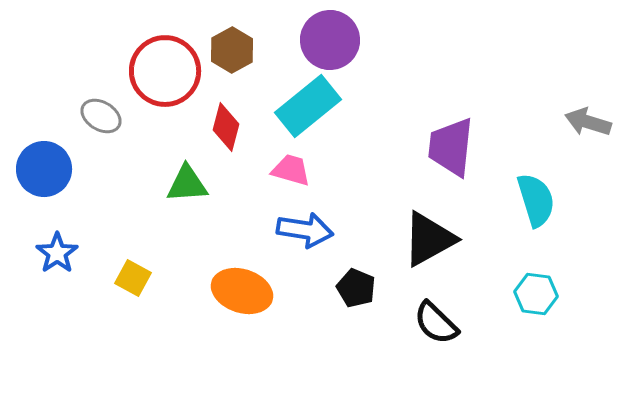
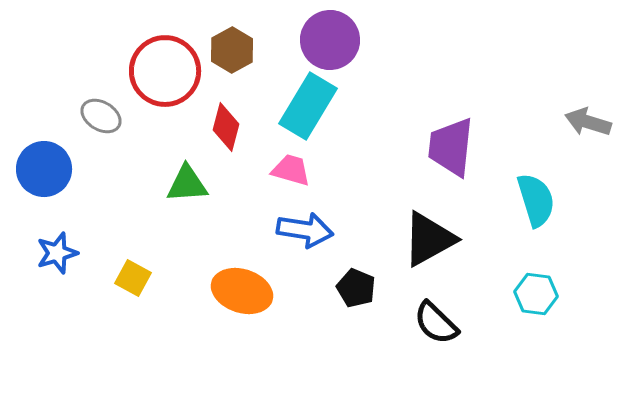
cyan rectangle: rotated 20 degrees counterclockwise
blue star: rotated 18 degrees clockwise
